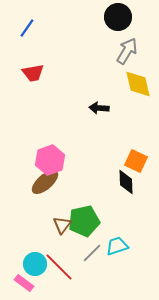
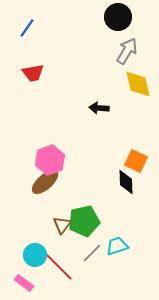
cyan circle: moved 9 px up
